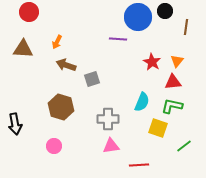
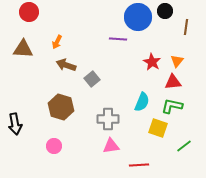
gray square: rotated 21 degrees counterclockwise
